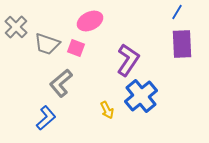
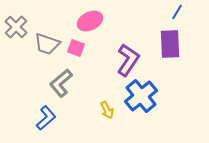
purple rectangle: moved 12 px left
